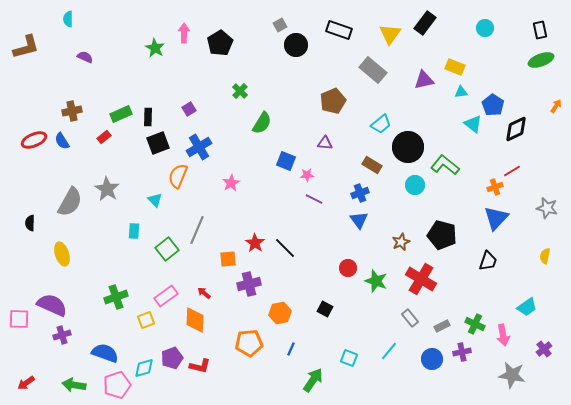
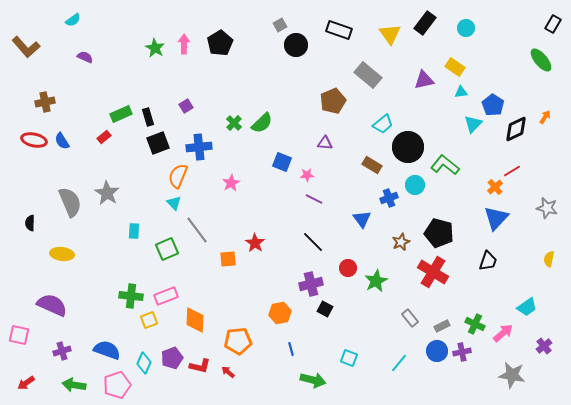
cyan semicircle at (68, 19): moved 5 px right, 1 px down; rotated 126 degrees counterclockwise
cyan circle at (485, 28): moved 19 px left
black rectangle at (540, 30): moved 13 px right, 6 px up; rotated 42 degrees clockwise
pink arrow at (184, 33): moved 11 px down
yellow triangle at (390, 34): rotated 10 degrees counterclockwise
brown L-shape at (26, 47): rotated 64 degrees clockwise
green ellipse at (541, 60): rotated 70 degrees clockwise
yellow rectangle at (455, 67): rotated 12 degrees clockwise
gray rectangle at (373, 70): moved 5 px left, 5 px down
green cross at (240, 91): moved 6 px left, 32 px down
orange arrow at (556, 106): moved 11 px left, 11 px down
purple square at (189, 109): moved 3 px left, 3 px up
brown cross at (72, 111): moved 27 px left, 9 px up
black rectangle at (148, 117): rotated 18 degrees counterclockwise
green semicircle at (262, 123): rotated 15 degrees clockwise
cyan trapezoid at (381, 124): moved 2 px right
cyan triangle at (473, 124): rotated 36 degrees clockwise
red ellipse at (34, 140): rotated 35 degrees clockwise
blue cross at (199, 147): rotated 25 degrees clockwise
blue square at (286, 161): moved 4 px left, 1 px down
orange cross at (495, 187): rotated 21 degrees counterclockwise
gray star at (107, 189): moved 4 px down
blue cross at (360, 193): moved 29 px right, 5 px down
cyan triangle at (155, 200): moved 19 px right, 3 px down
gray semicircle at (70, 202): rotated 52 degrees counterclockwise
blue triangle at (359, 220): moved 3 px right, 1 px up
gray line at (197, 230): rotated 60 degrees counterclockwise
black pentagon at (442, 235): moved 3 px left, 2 px up
black line at (285, 248): moved 28 px right, 6 px up
green square at (167, 249): rotated 15 degrees clockwise
yellow ellipse at (62, 254): rotated 65 degrees counterclockwise
yellow semicircle at (545, 256): moved 4 px right, 3 px down
red cross at (421, 279): moved 12 px right, 7 px up
green star at (376, 281): rotated 25 degrees clockwise
purple cross at (249, 284): moved 62 px right
red arrow at (204, 293): moved 24 px right, 79 px down
pink rectangle at (166, 296): rotated 15 degrees clockwise
green cross at (116, 297): moved 15 px right, 1 px up; rotated 25 degrees clockwise
pink square at (19, 319): moved 16 px down; rotated 10 degrees clockwise
yellow square at (146, 320): moved 3 px right
purple cross at (62, 335): moved 16 px down
pink arrow at (503, 335): moved 2 px up; rotated 120 degrees counterclockwise
orange pentagon at (249, 343): moved 11 px left, 2 px up
blue line at (291, 349): rotated 40 degrees counterclockwise
purple cross at (544, 349): moved 3 px up
cyan line at (389, 351): moved 10 px right, 12 px down
blue semicircle at (105, 353): moved 2 px right, 3 px up
blue circle at (432, 359): moved 5 px right, 8 px up
cyan diamond at (144, 368): moved 5 px up; rotated 50 degrees counterclockwise
green arrow at (313, 380): rotated 70 degrees clockwise
